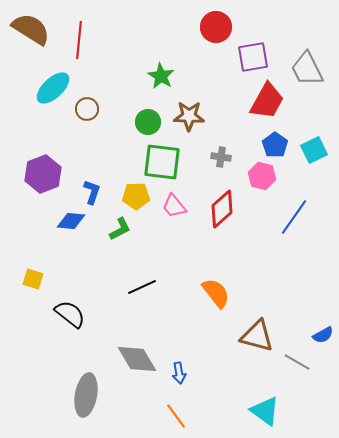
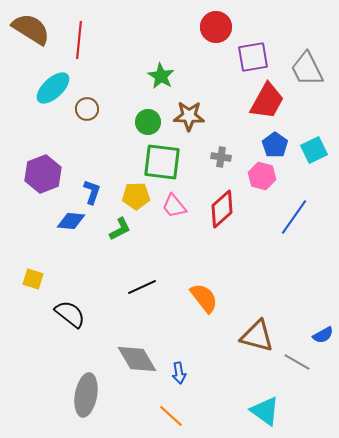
orange semicircle: moved 12 px left, 5 px down
orange line: moved 5 px left; rotated 12 degrees counterclockwise
